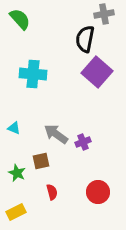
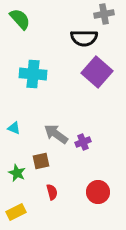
black semicircle: moved 1 px left, 1 px up; rotated 100 degrees counterclockwise
